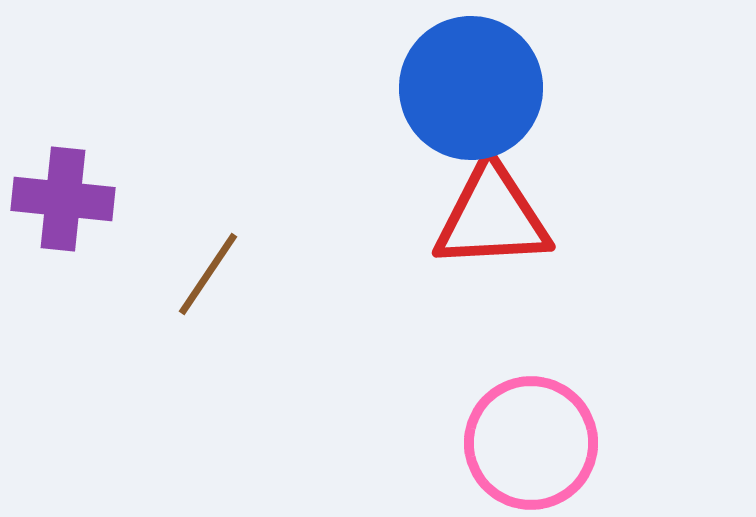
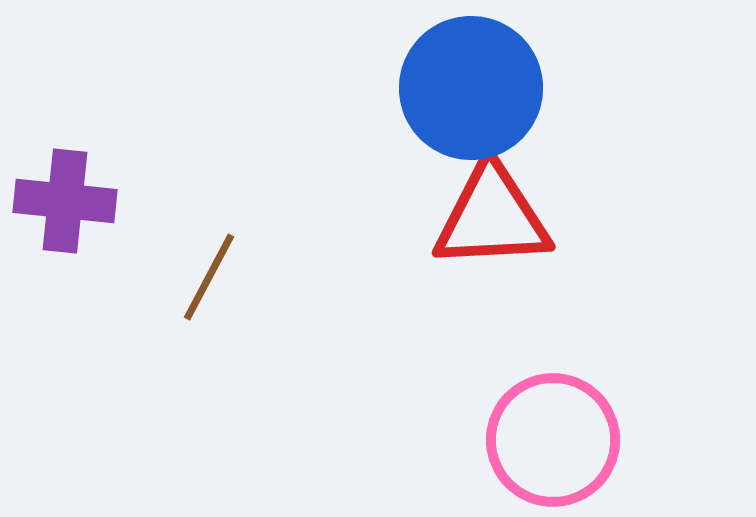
purple cross: moved 2 px right, 2 px down
brown line: moved 1 px right, 3 px down; rotated 6 degrees counterclockwise
pink circle: moved 22 px right, 3 px up
